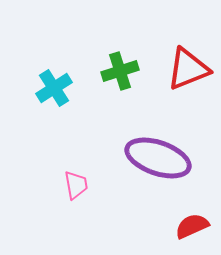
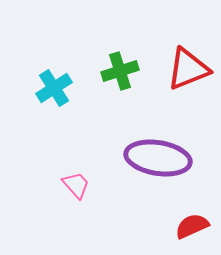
purple ellipse: rotated 10 degrees counterclockwise
pink trapezoid: rotated 32 degrees counterclockwise
